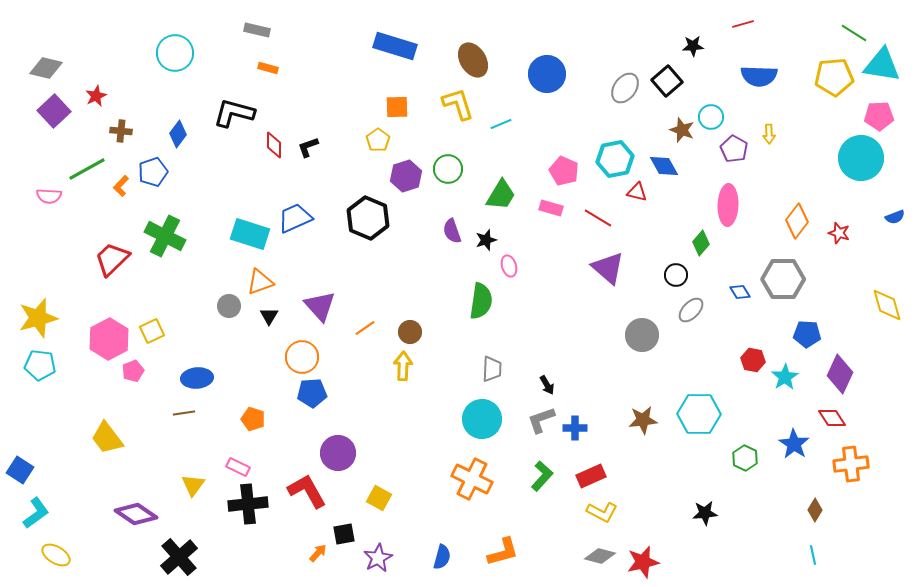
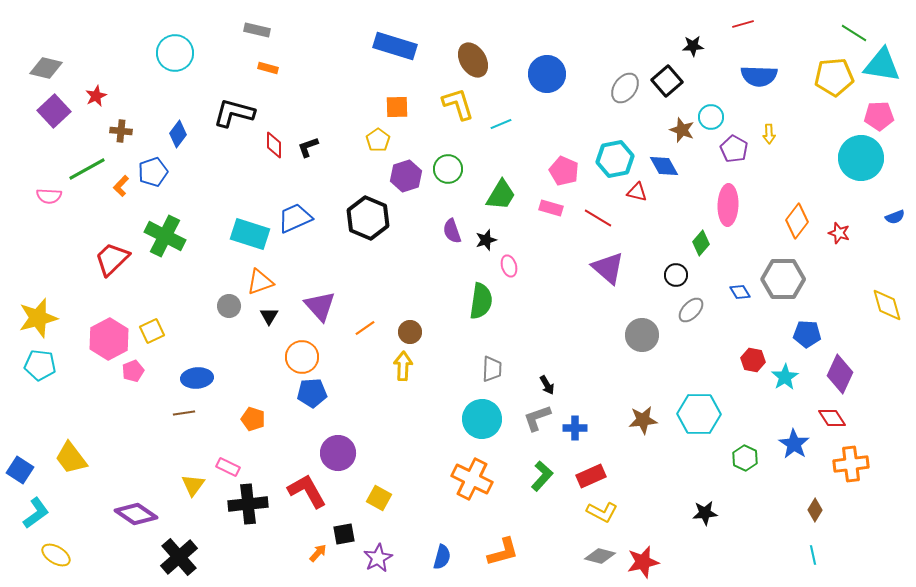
gray L-shape at (541, 420): moved 4 px left, 2 px up
yellow trapezoid at (107, 438): moved 36 px left, 20 px down
pink rectangle at (238, 467): moved 10 px left
